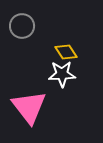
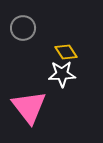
gray circle: moved 1 px right, 2 px down
